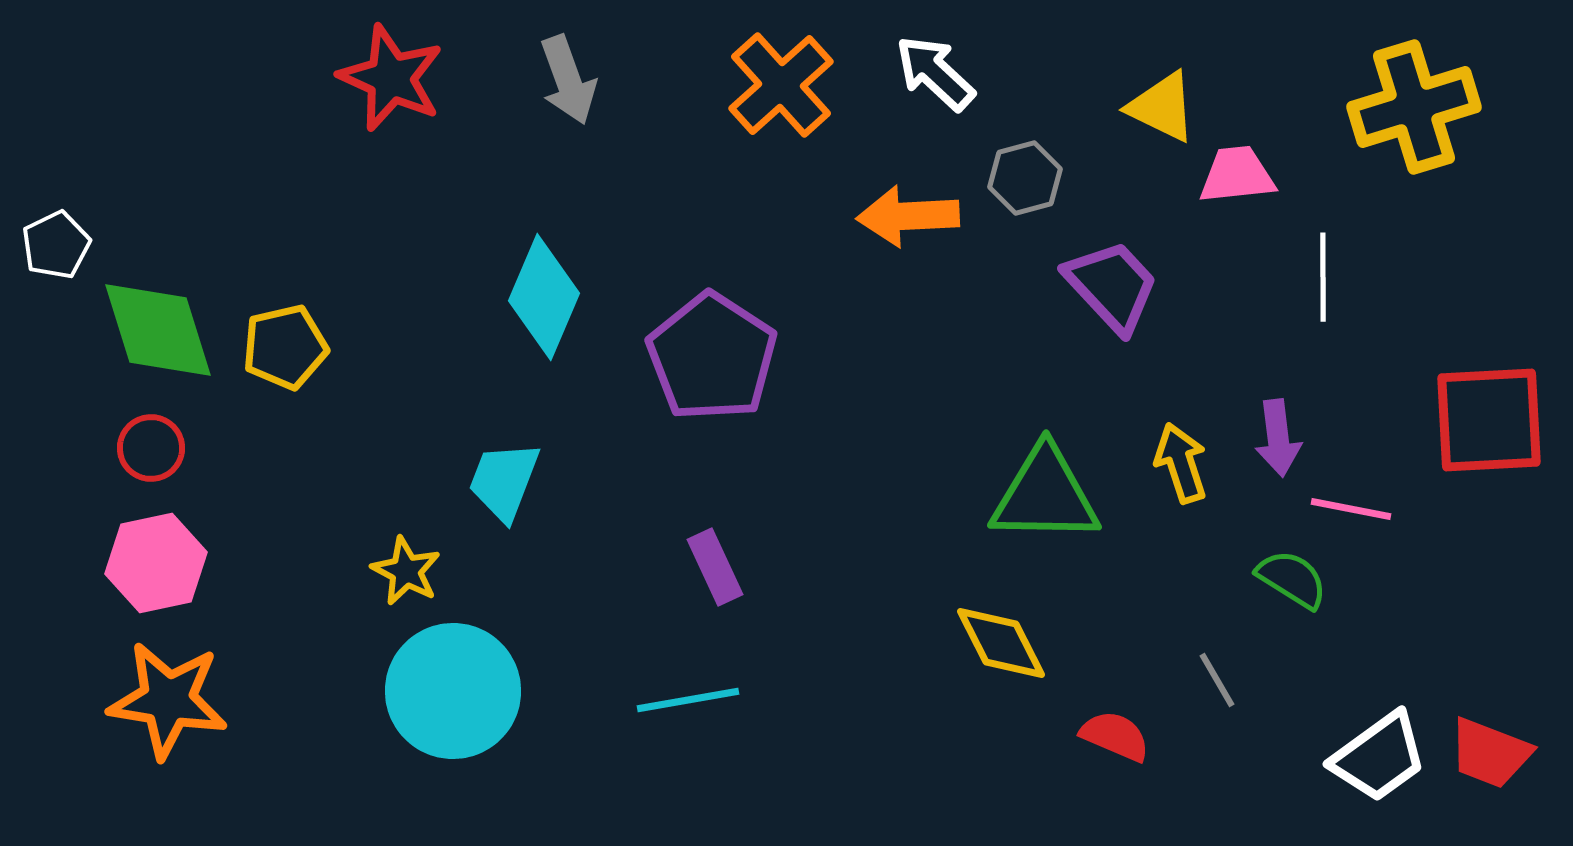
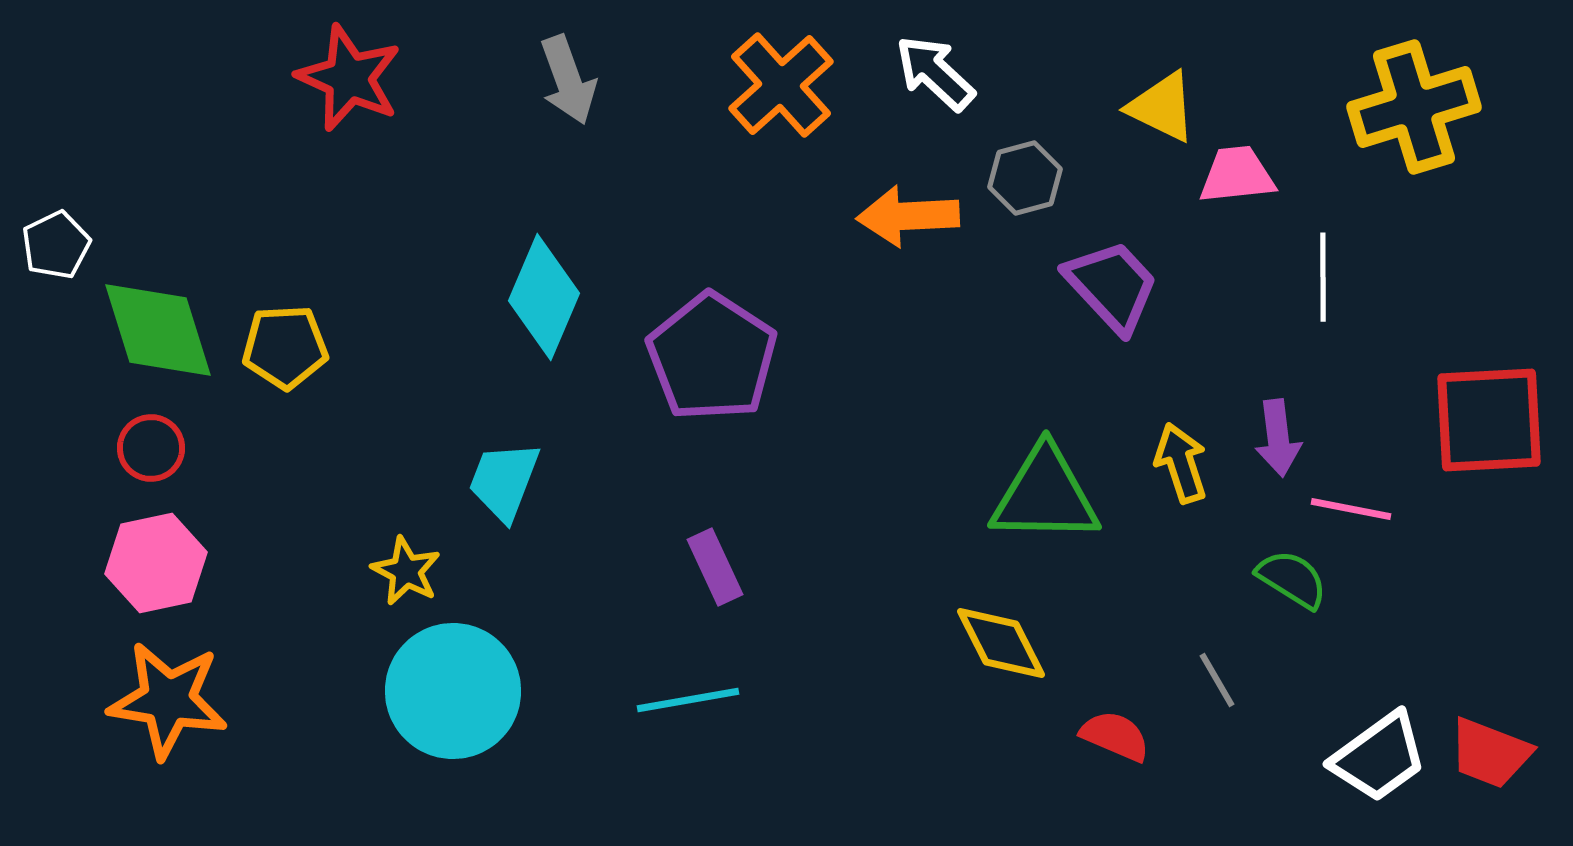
red star: moved 42 px left
yellow pentagon: rotated 10 degrees clockwise
